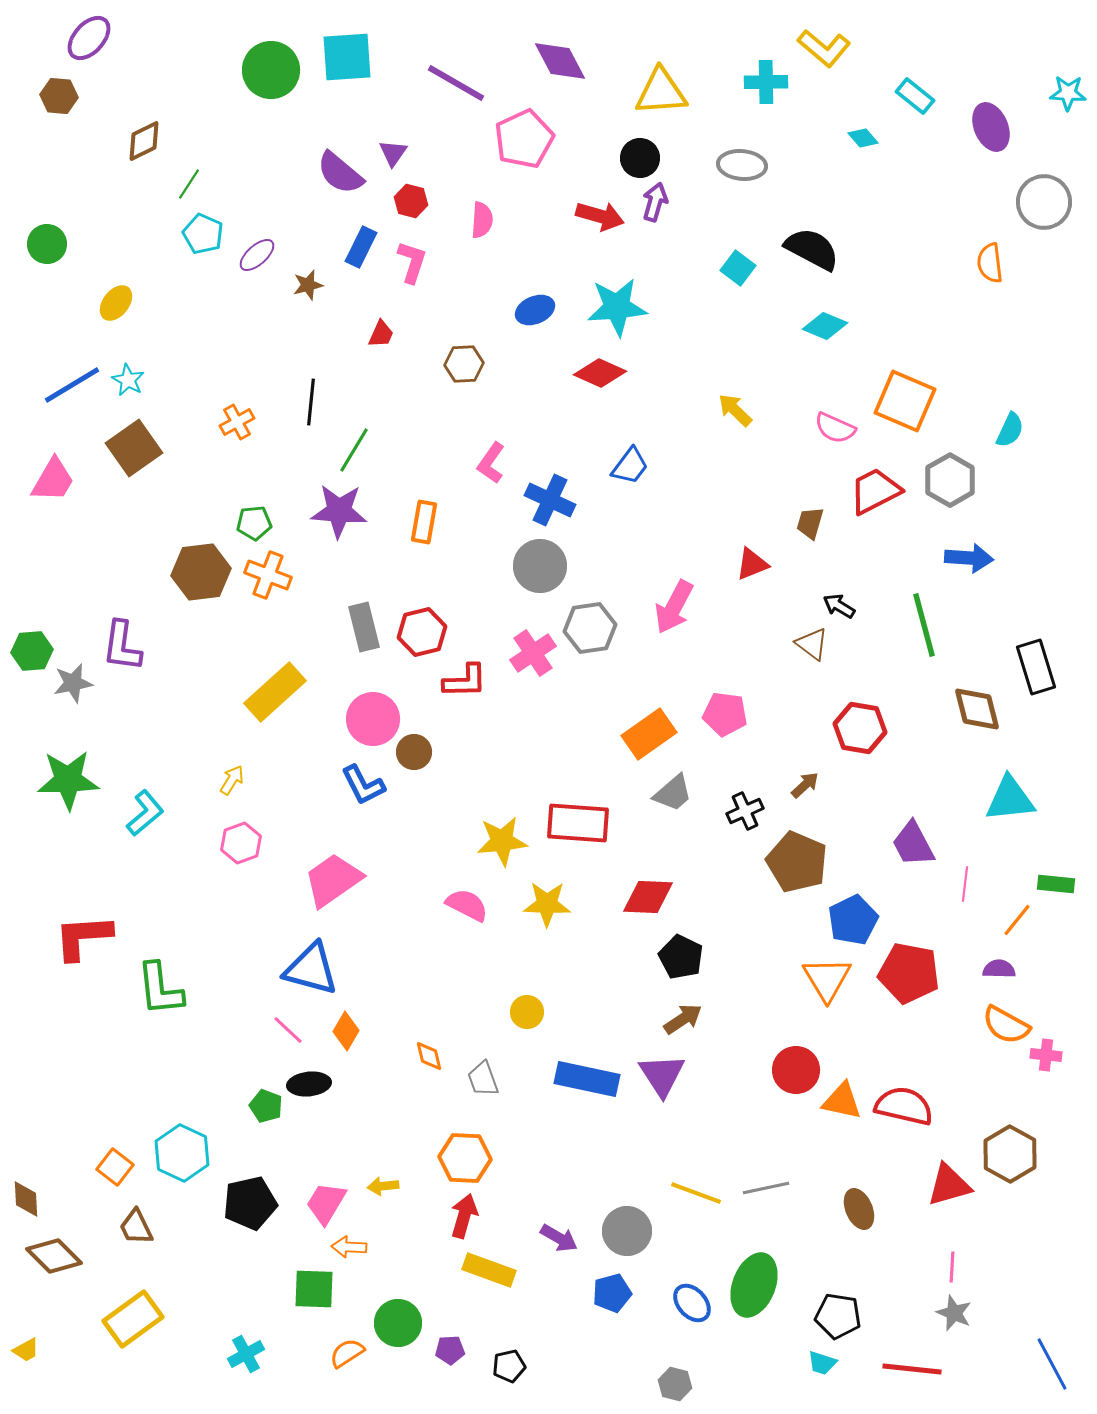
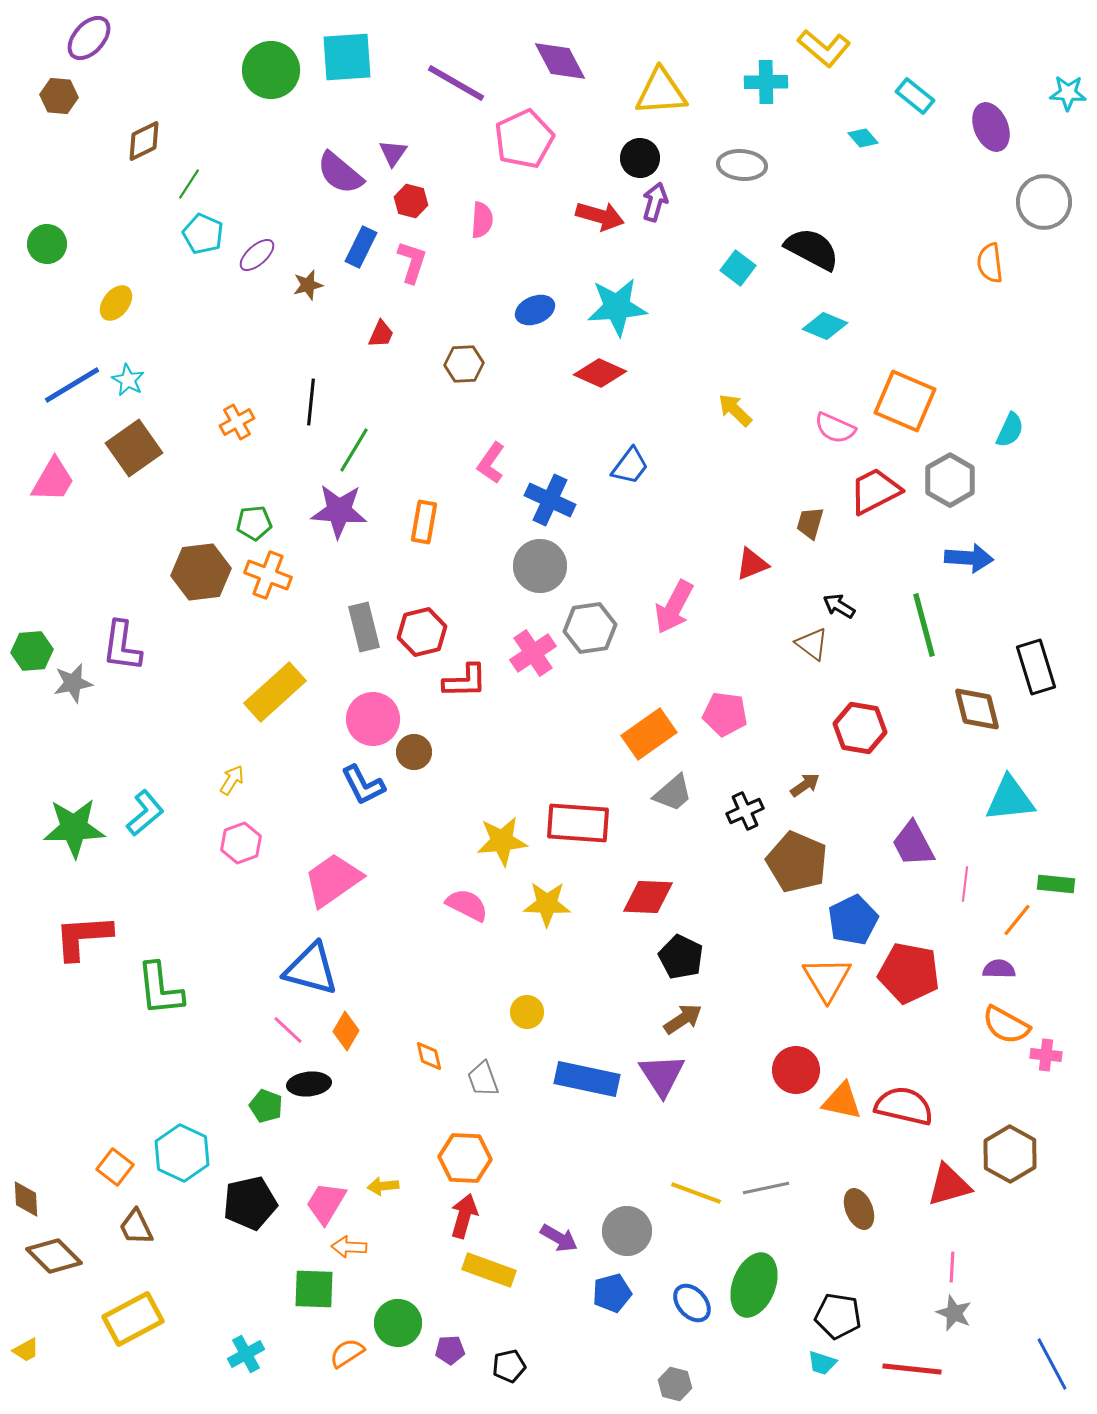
green star at (68, 780): moved 6 px right, 48 px down
brown arrow at (805, 785): rotated 8 degrees clockwise
yellow rectangle at (133, 1319): rotated 8 degrees clockwise
